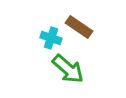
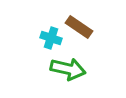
green arrow: rotated 28 degrees counterclockwise
